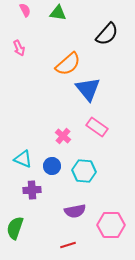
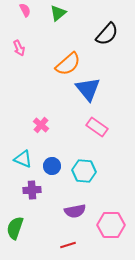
green triangle: rotated 48 degrees counterclockwise
pink cross: moved 22 px left, 11 px up
